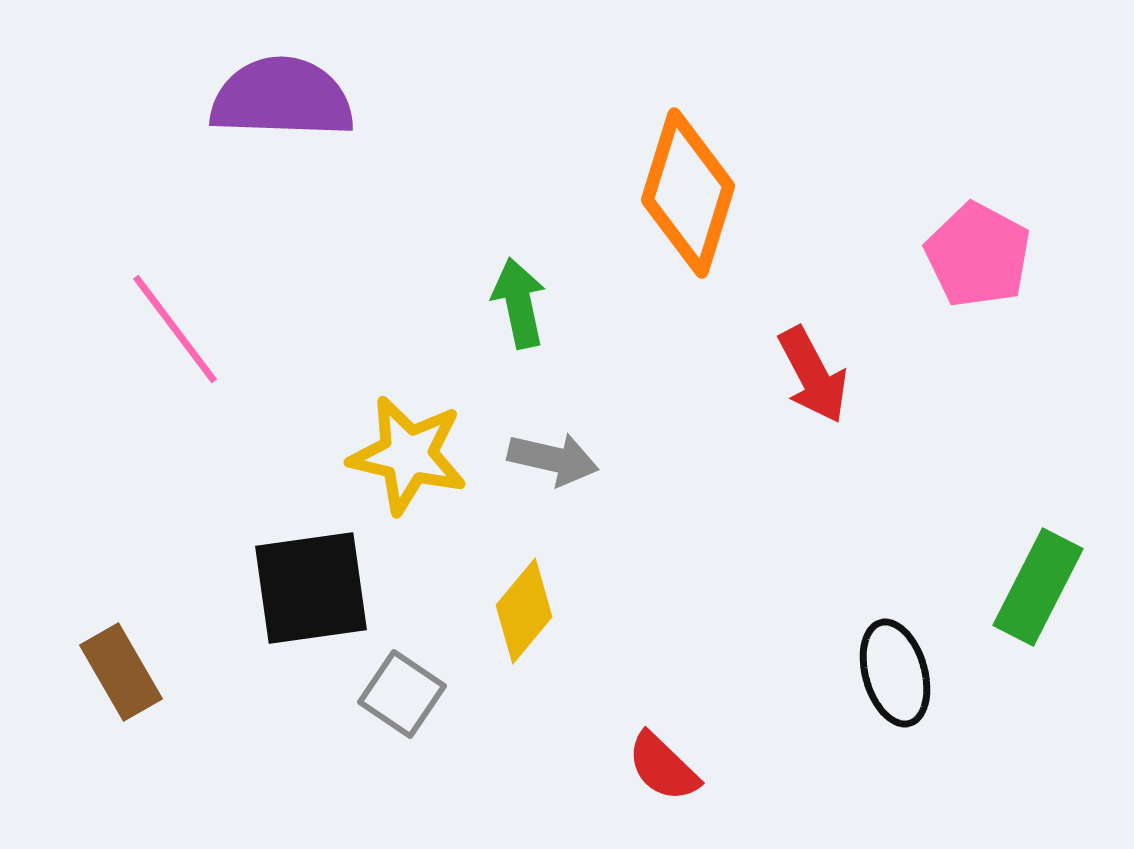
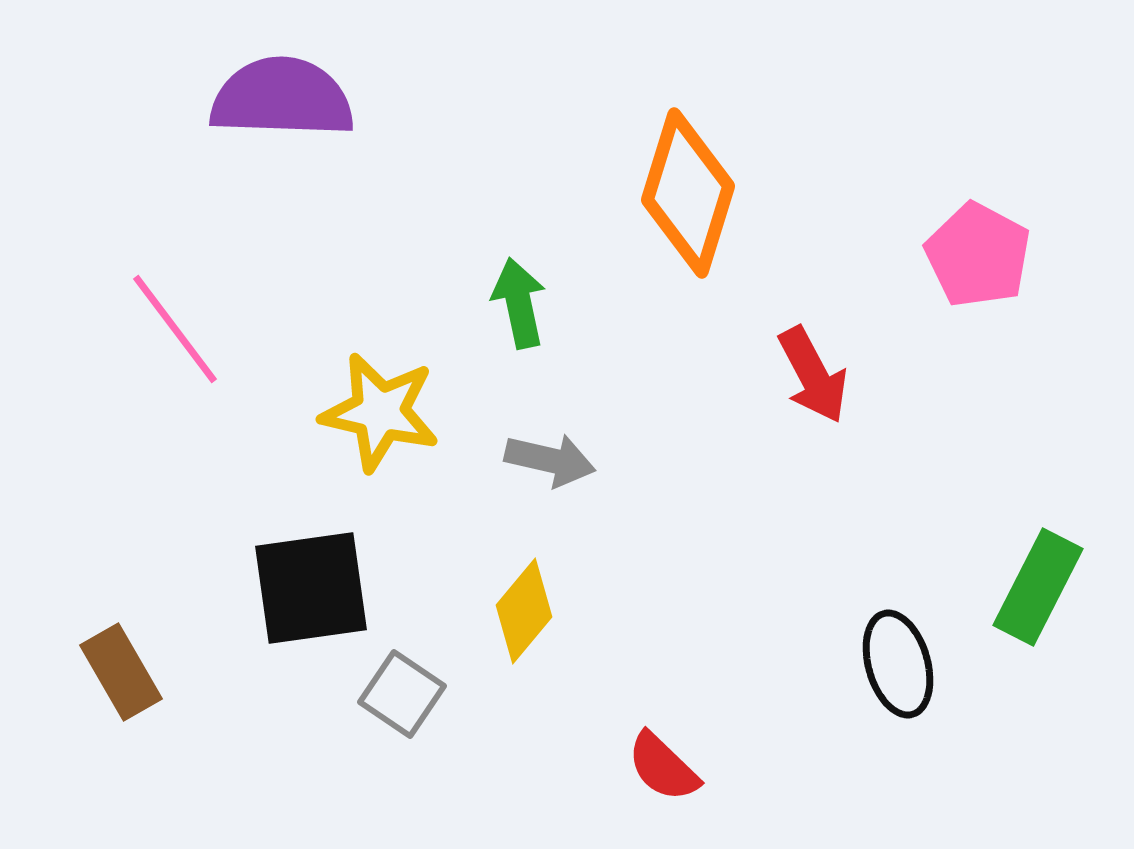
yellow star: moved 28 px left, 43 px up
gray arrow: moved 3 px left, 1 px down
black ellipse: moved 3 px right, 9 px up
